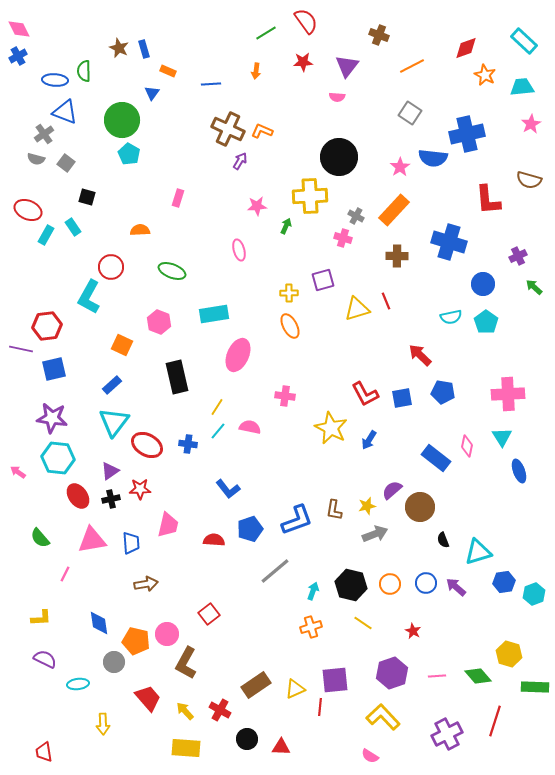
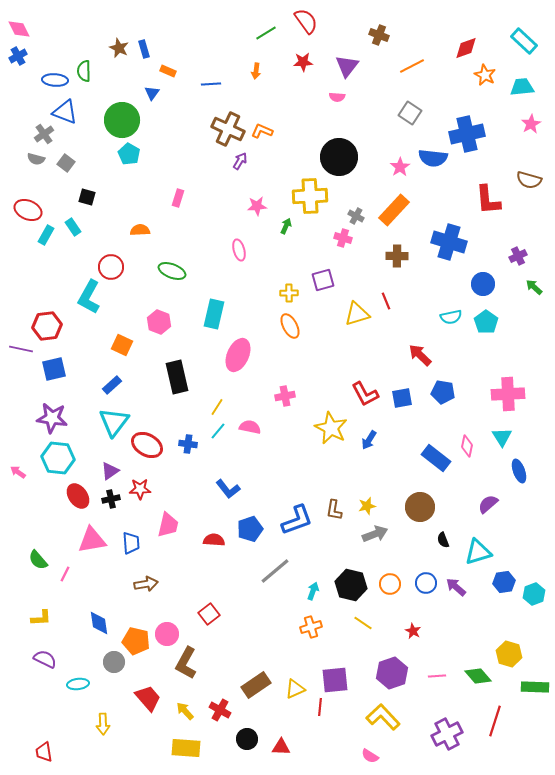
yellow triangle at (357, 309): moved 5 px down
cyan rectangle at (214, 314): rotated 68 degrees counterclockwise
pink cross at (285, 396): rotated 18 degrees counterclockwise
purple semicircle at (392, 490): moved 96 px right, 14 px down
green semicircle at (40, 538): moved 2 px left, 22 px down
